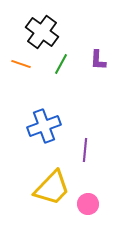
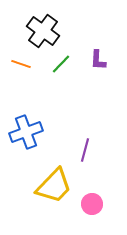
black cross: moved 1 px right, 1 px up
green line: rotated 15 degrees clockwise
blue cross: moved 18 px left, 6 px down
purple line: rotated 10 degrees clockwise
yellow trapezoid: moved 2 px right, 2 px up
pink circle: moved 4 px right
